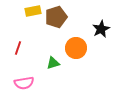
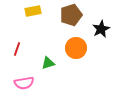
brown pentagon: moved 15 px right, 2 px up
red line: moved 1 px left, 1 px down
green triangle: moved 5 px left
